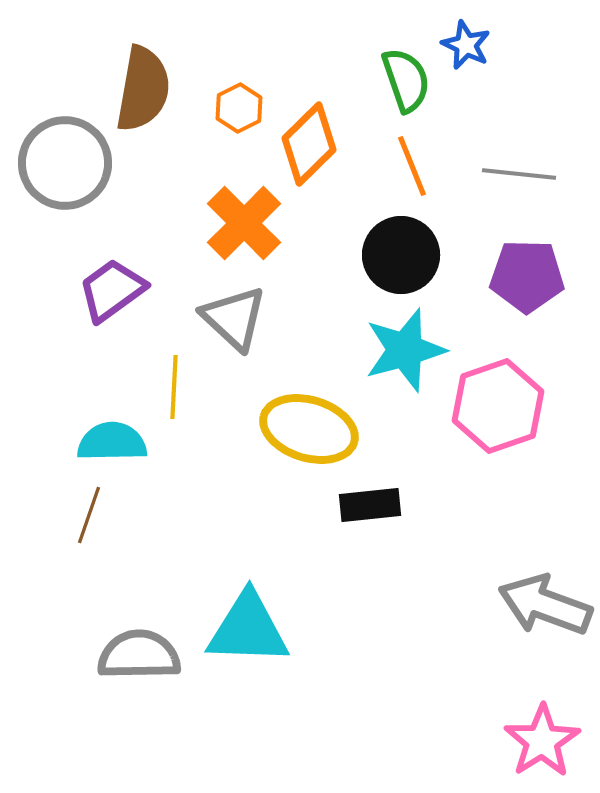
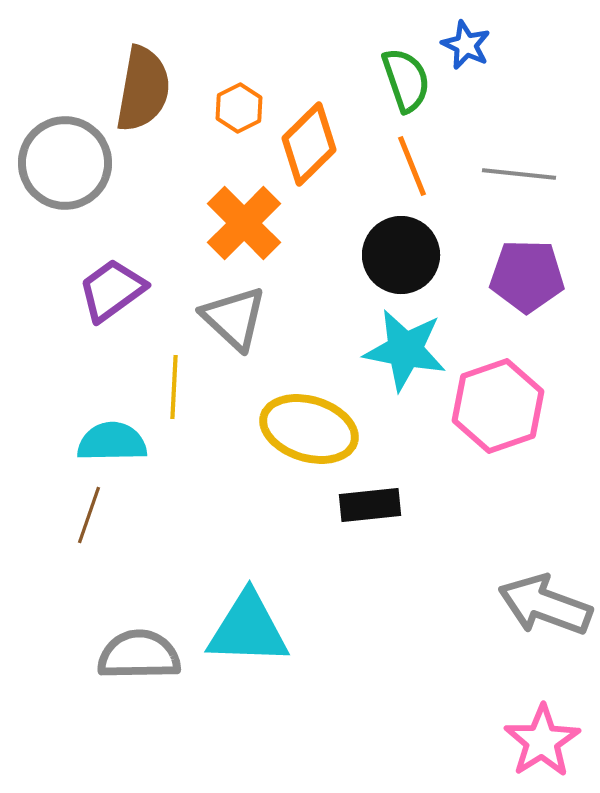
cyan star: rotated 26 degrees clockwise
